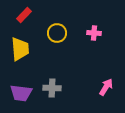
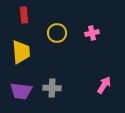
red rectangle: rotated 49 degrees counterclockwise
pink cross: moved 2 px left; rotated 16 degrees counterclockwise
yellow trapezoid: moved 1 px right, 3 px down
pink arrow: moved 2 px left, 2 px up
purple trapezoid: moved 2 px up
